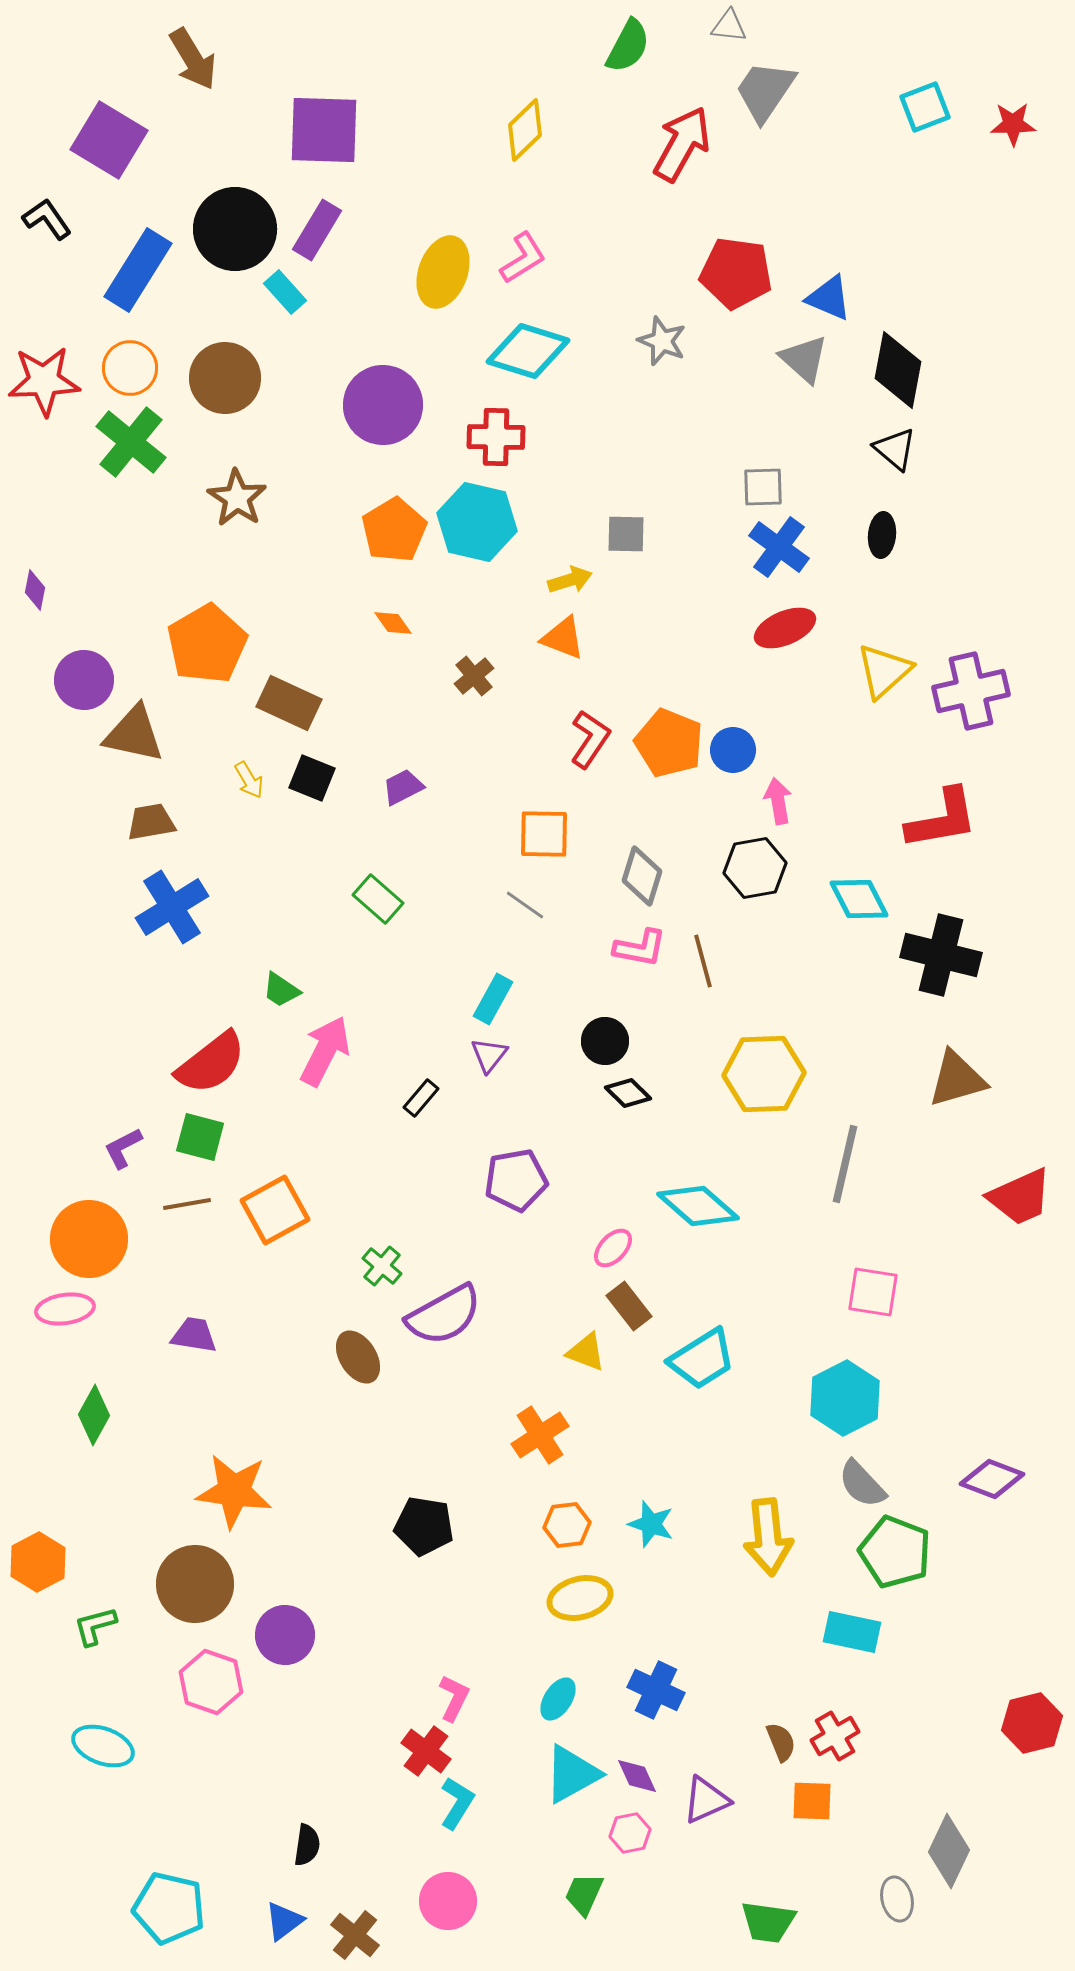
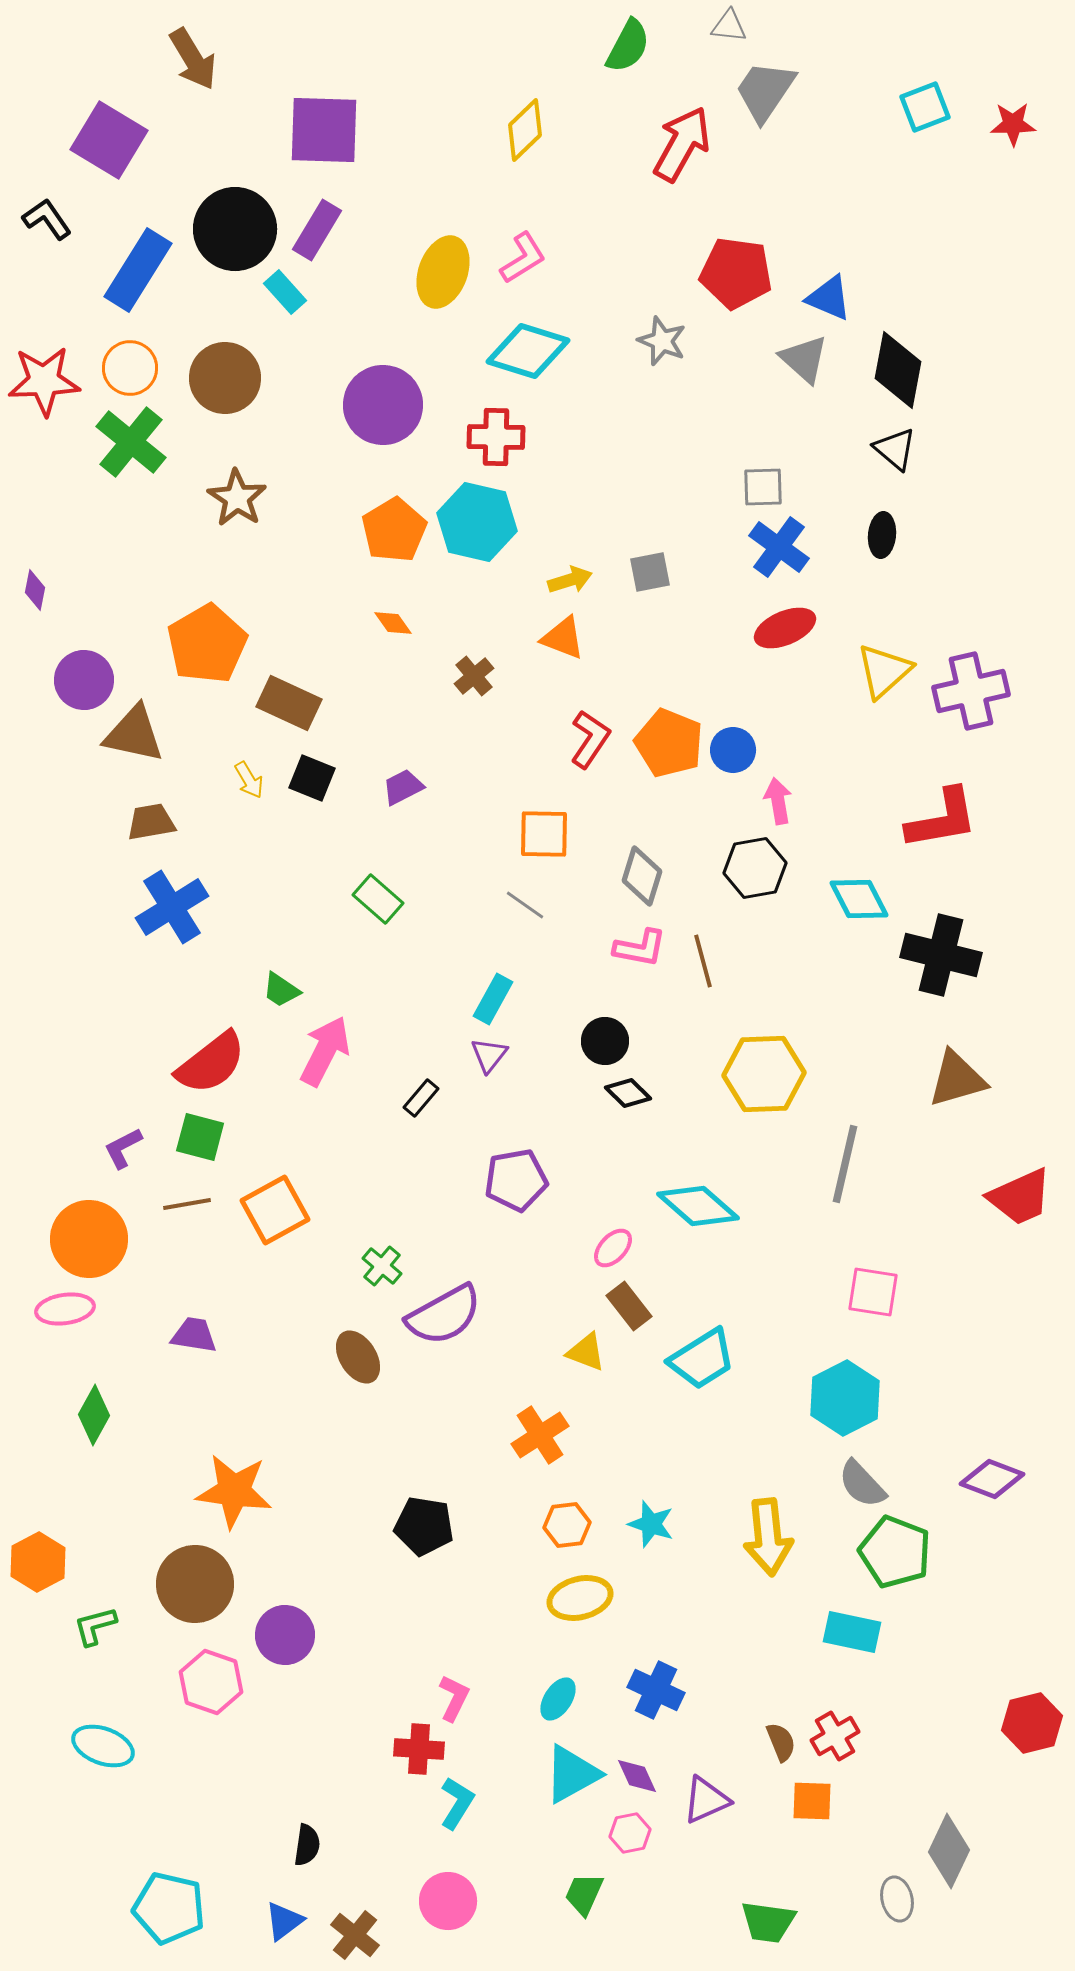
gray square at (626, 534): moved 24 px right, 38 px down; rotated 12 degrees counterclockwise
red cross at (426, 1751): moved 7 px left, 2 px up; rotated 33 degrees counterclockwise
